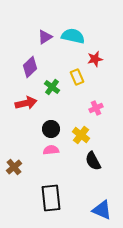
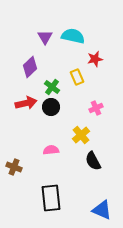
purple triangle: rotated 28 degrees counterclockwise
black circle: moved 22 px up
yellow cross: rotated 12 degrees clockwise
brown cross: rotated 28 degrees counterclockwise
